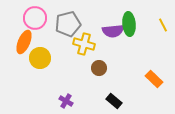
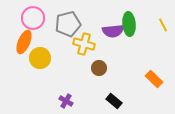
pink circle: moved 2 px left
